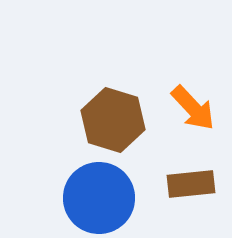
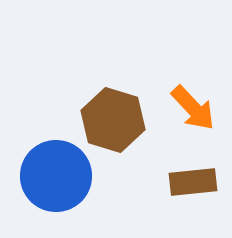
brown rectangle: moved 2 px right, 2 px up
blue circle: moved 43 px left, 22 px up
